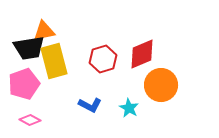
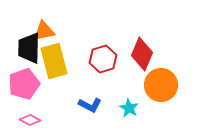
black trapezoid: rotated 100 degrees clockwise
red diamond: rotated 44 degrees counterclockwise
